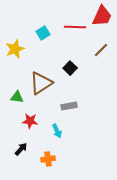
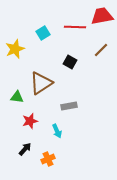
red trapezoid: rotated 125 degrees counterclockwise
black square: moved 6 px up; rotated 16 degrees counterclockwise
red star: rotated 21 degrees counterclockwise
black arrow: moved 4 px right
orange cross: rotated 16 degrees counterclockwise
